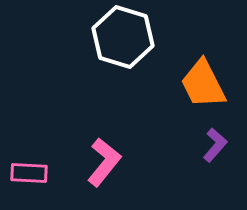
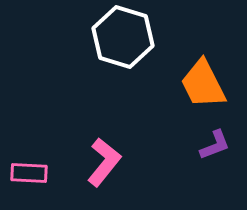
purple L-shape: rotated 28 degrees clockwise
